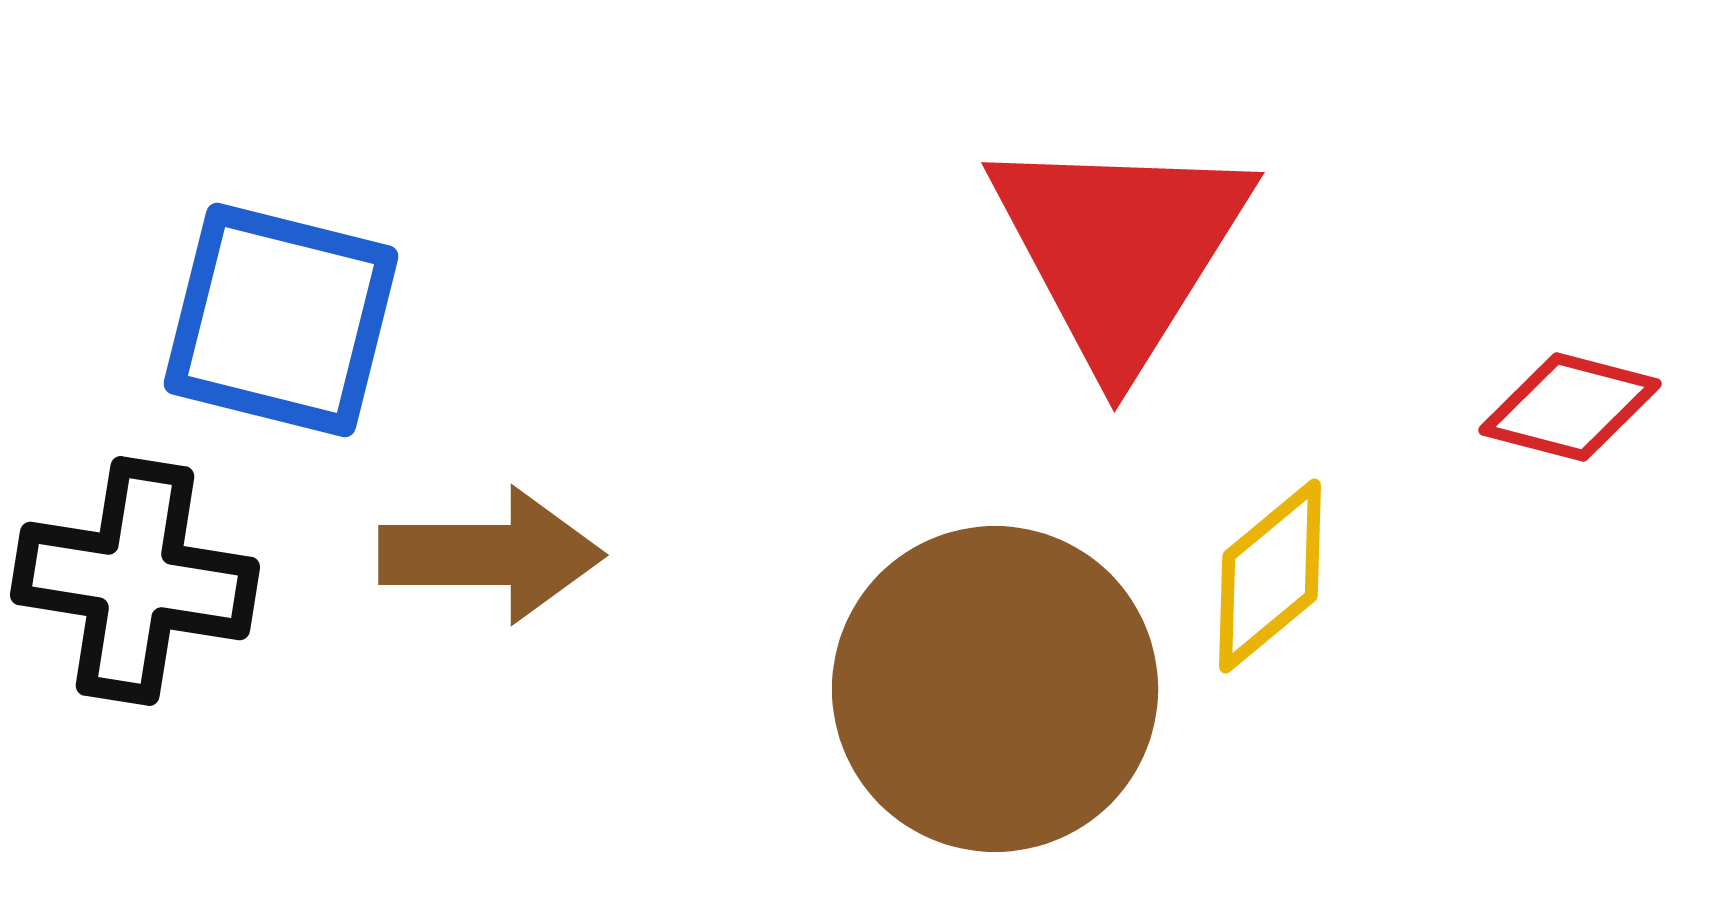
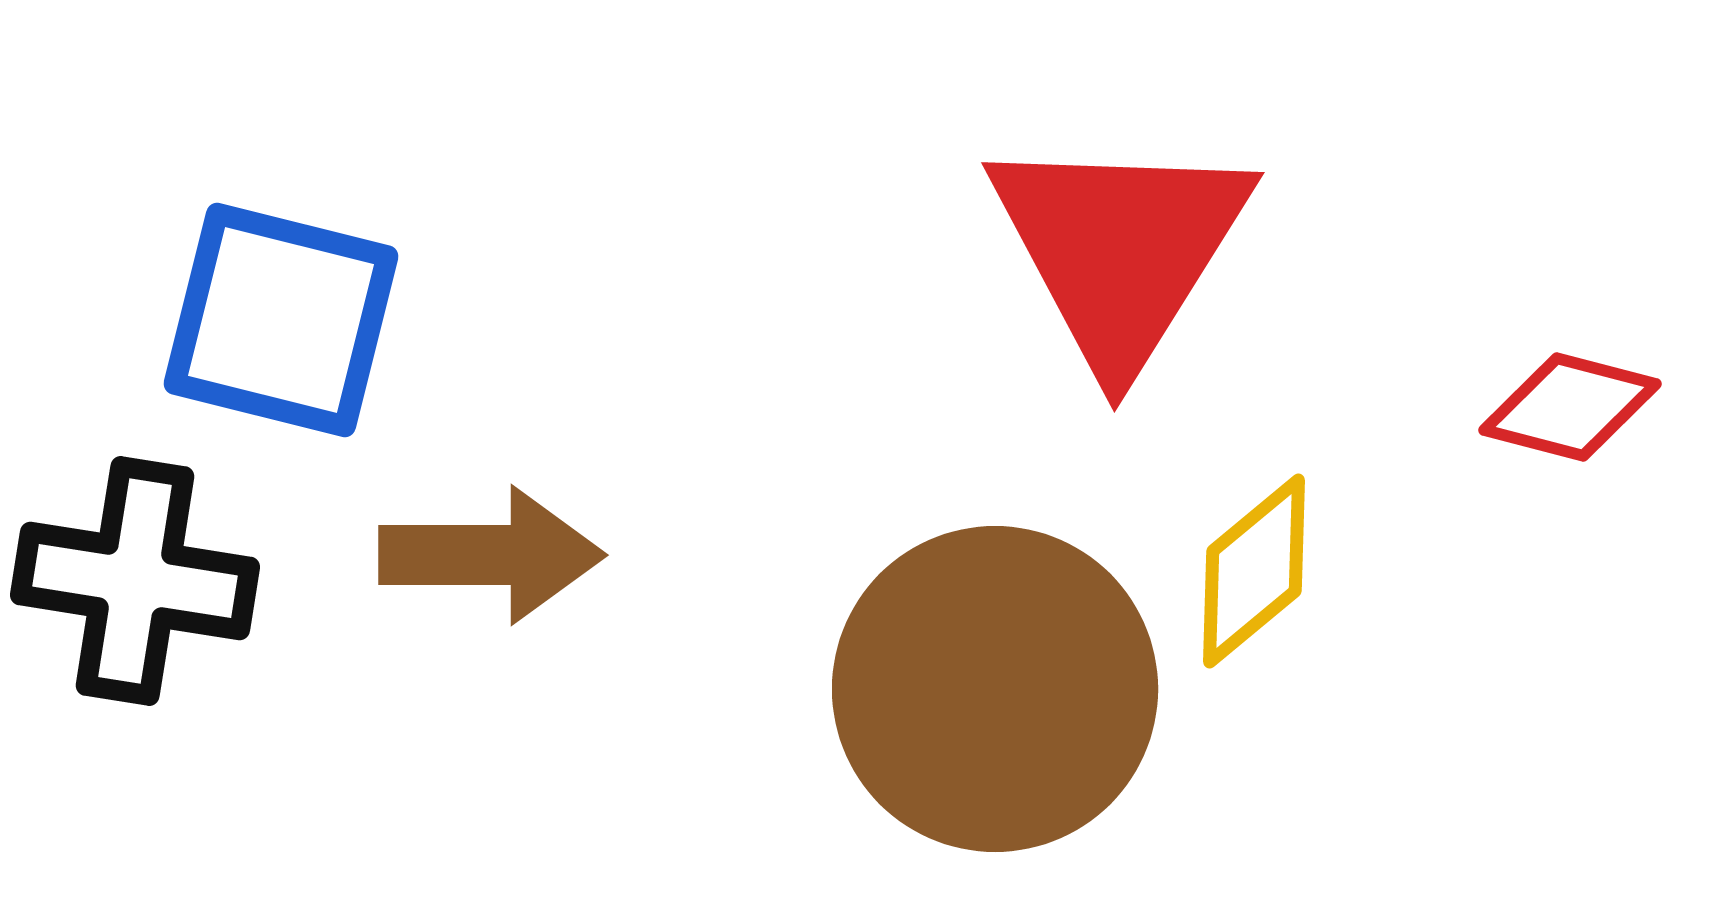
yellow diamond: moved 16 px left, 5 px up
